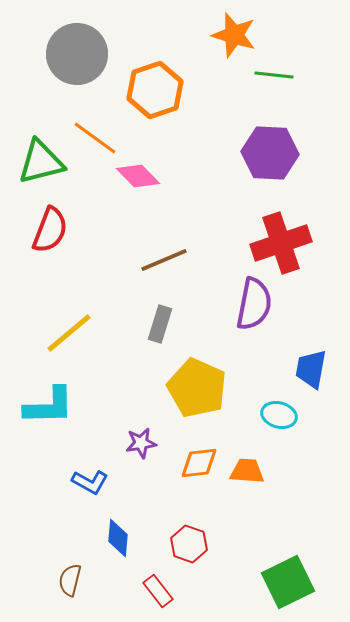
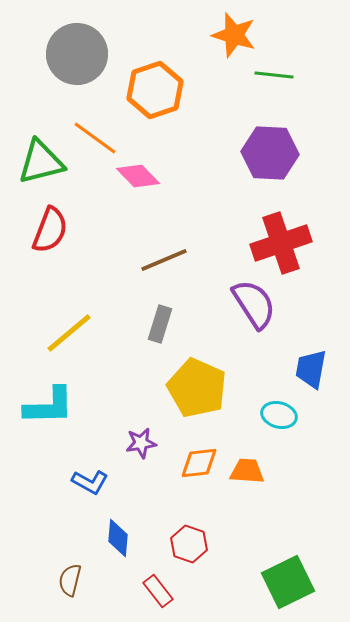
purple semicircle: rotated 44 degrees counterclockwise
